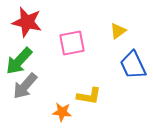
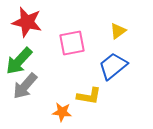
blue trapezoid: moved 20 px left, 1 px down; rotated 76 degrees clockwise
